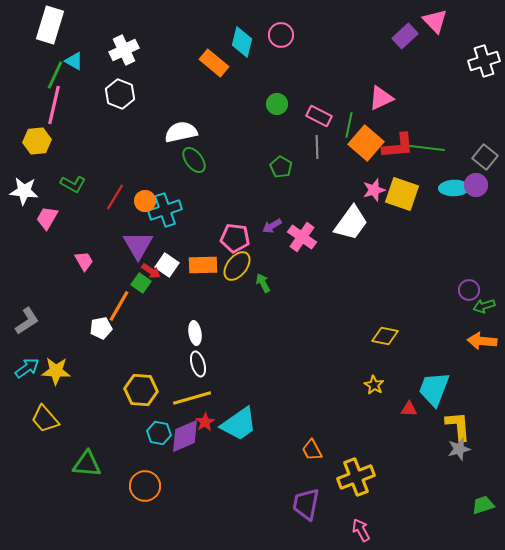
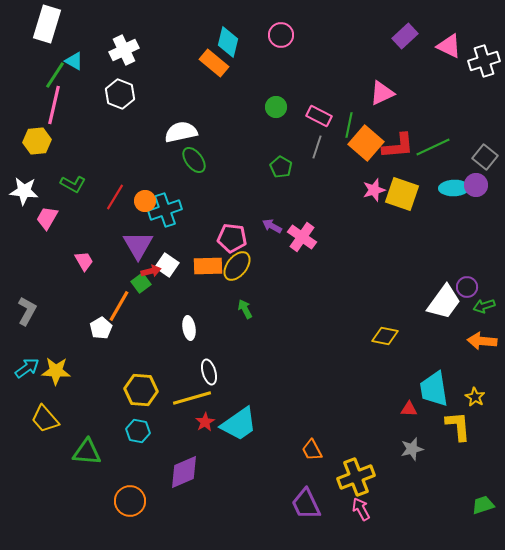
pink triangle at (435, 21): moved 14 px right, 25 px down; rotated 20 degrees counterclockwise
white rectangle at (50, 25): moved 3 px left, 1 px up
cyan diamond at (242, 42): moved 14 px left
green line at (55, 75): rotated 8 degrees clockwise
pink triangle at (381, 98): moved 1 px right, 5 px up
green circle at (277, 104): moved 1 px left, 3 px down
gray line at (317, 147): rotated 20 degrees clockwise
green line at (427, 148): moved 6 px right, 1 px up; rotated 32 degrees counterclockwise
white trapezoid at (351, 223): moved 93 px right, 79 px down
purple arrow at (272, 226): rotated 60 degrees clockwise
pink pentagon at (235, 238): moved 3 px left
orange rectangle at (203, 265): moved 5 px right, 1 px down
red arrow at (151, 271): rotated 48 degrees counterclockwise
green square at (141, 283): rotated 18 degrees clockwise
green arrow at (263, 283): moved 18 px left, 26 px down
purple circle at (469, 290): moved 2 px left, 3 px up
gray L-shape at (27, 321): moved 10 px up; rotated 28 degrees counterclockwise
white pentagon at (101, 328): rotated 20 degrees counterclockwise
white ellipse at (195, 333): moved 6 px left, 5 px up
white ellipse at (198, 364): moved 11 px right, 8 px down
yellow star at (374, 385): moved 101 px right, 12 px down
cyan trapezoid at (434, 389): rotated 30 degrees counterclockwise
cyan hexagon at (159, 433): moved 21 px left, 2 px up
purple diamond at (185, 436): moved 1 px left, 36 px down
gray star at (459, 449): moved 47 px left
green triangle at (87, 464): moved 12 px up
orange circle at (145, 486): moved 15 px left, 15 px down
purple trapezoid at (306, 504): rotated 36 degrees counterclockwise
pink arrow at (361, 530): moved 21 px up
